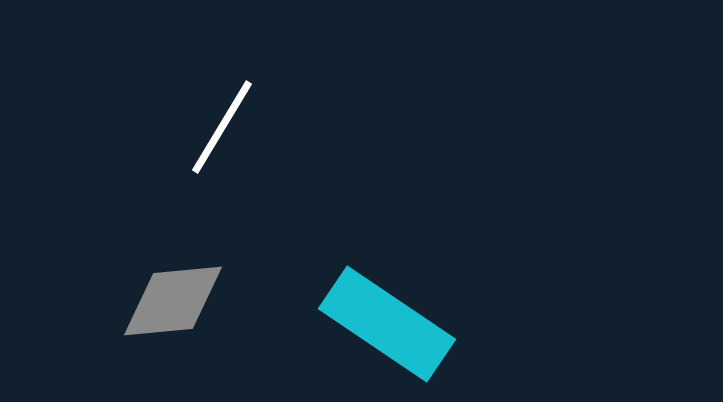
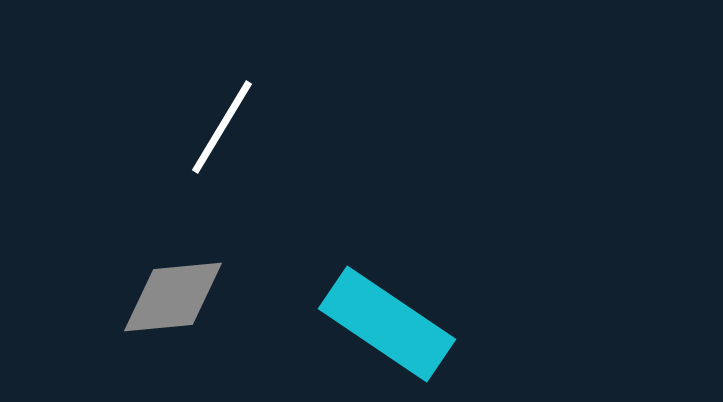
gray diamond: moved 4 px up
